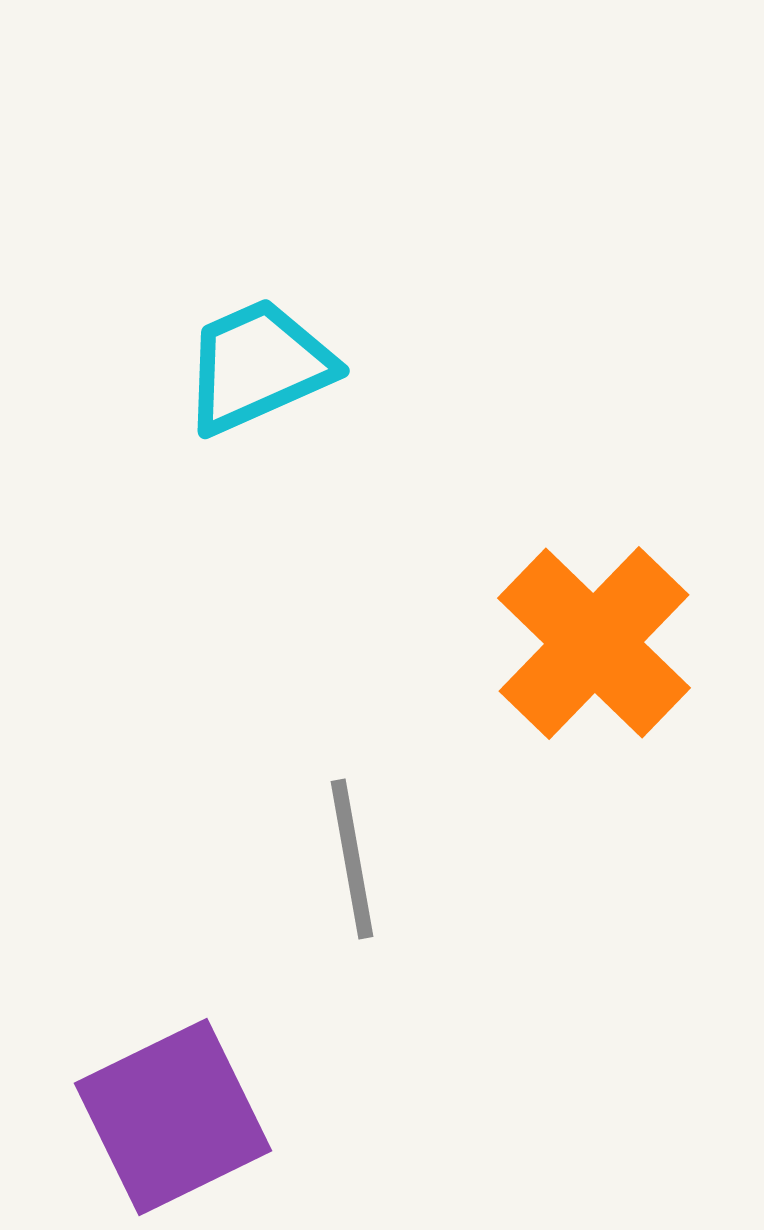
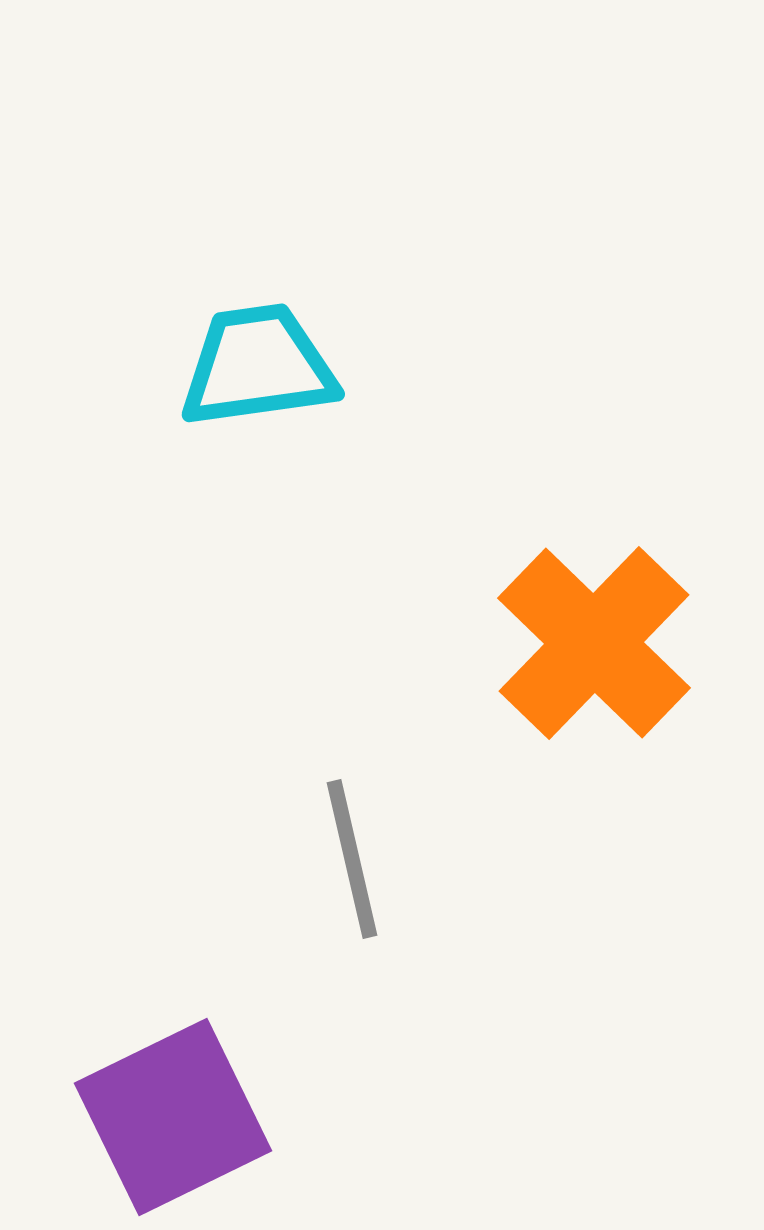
cyan trapezoid: rotated 16 degrees clockwise
gray line: rotated 3 degrees counterclockwise
